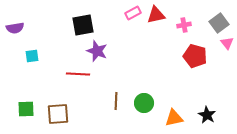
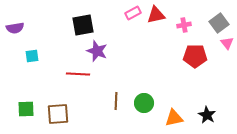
red pentagon: rotated 15 degrees counterclockwise
